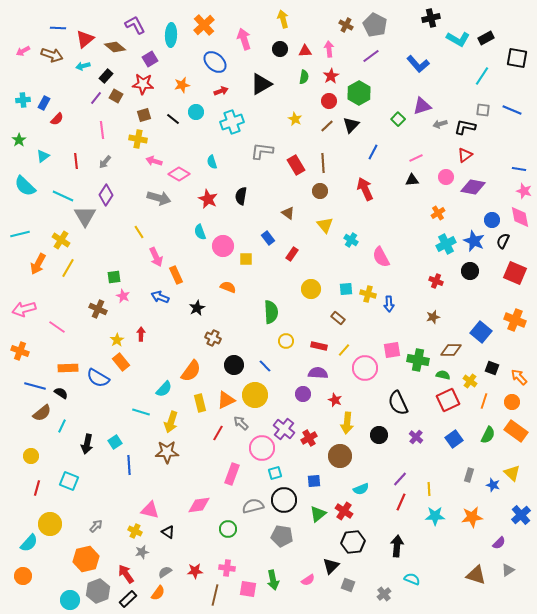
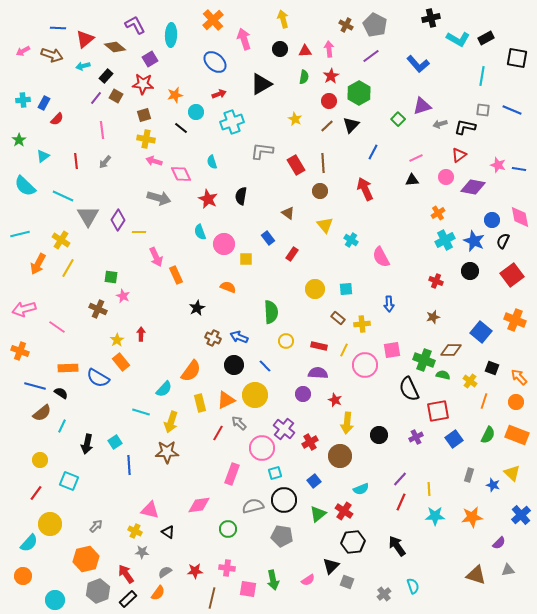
orange cross at (204, 25): moved 9 px right, 5 px up
cyan line at (482, 76): rotated 24 degrees counterclockwise
orange star at (182, 85): moved 7 px left, 10 px down
red arrow at (221, 91): moved 2 px left, 3 px down
black line at (173, 119): moved 8 px right, 9 px down
yellow cross at (138, 139): moved 8 px right
red triangle at (465, 155): moved 6 px left
pink diamond at (179, 174): moved 2 px right; rotated 35 degrees clockwise
pink star at (524, 191): moved 26 px left, 26 px up
purple diamond at (106, 195): moved 12 px right, 25 px down
gray triangle at (85, 216): moved 3 px right
yellow line at (139, 232): rotated 56 degrees counterclockwise
cyan cross at (446, 244): moved 1 px left, 4 px up
pink circle at (223, 246): moved 1 px right, 2 px up
red square at (515, 273): moved 3 px left, 2 px down; rotated 30 degrees clockwise
green square at (114, 277): moved 3 px left; rotated 16 degrees clockwise
yellow circle at (311, 289): moved 4 px right
yellow cross at (368, 294): moved 6 px left, 30 px down; rotated 21 degrees counterclockwise
blue arrow at (160, 297): moved 79 px right, 40 px down
yellow line at (344, 350): rotated 16 degrees counterclockwise
green cross at (418, 360): moved 6 px right; rotated 10 degrees clockwise
pink circle at (365, 368): moved 3 px up
red square at (448, 400): moved 10 px left, 11 px down; rotated 15 degrees clockwise
orange circle at (512, 402): moved 4 px right
black semicircle at (398, 403): moved 11 px right, 14 px up
gray arrow at (241, 423): moved 2 px left
orange rectangle at (516, 431): moved 1 px right, 4 px down; rotated 15 degrees counterclockwise
purple cross at (416, 437): rotated 24 degrees clockwise
red cross at (309, 438): moved 1 px right, 4 px down
yellow circle at (31, 456): moved 9 px right, 4 px down
blue square at (314, 481): rotated 32 degrees counterclockwise
red line at (37, 488): moved 1 px left, 5 px down; rotated 21 degrees clockwise
black arrow at (397, 546): rotated 40 degrees counterclockwise
gray star at (142, 552): rotated 16 degrees clockwise
gray triangle at (508, 570): rotated 24 degrees clockwise
cyan semicircle at (412, 579): moved 1 px right, 7 px down; rotated 49 degrees clockwise
gray square at (348, 585): moved 1 px left, 3 px up
brown line at (215, 595): moved 3 px left, 3 px down
cyan circle at (70, 600): moved 15 px left
